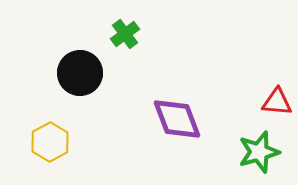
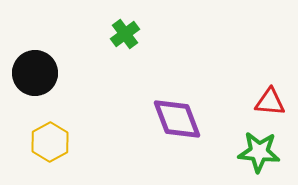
black circle: moved 45 px left
red triangle: moved 7 px left
green star: rotated 21 degrees clockwise
